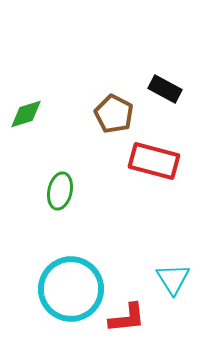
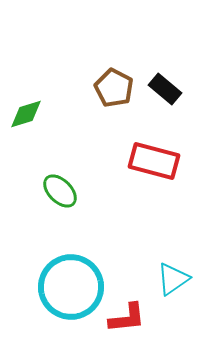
black rectangle: rotated 12 degrees clockwise
brown pentagon: moved 26 px up
green ellipse: rotated 57 degrees counterclockwise
cyan triangle: rotated 27 degrees clockwise
cyan circle: moved 2 px up
